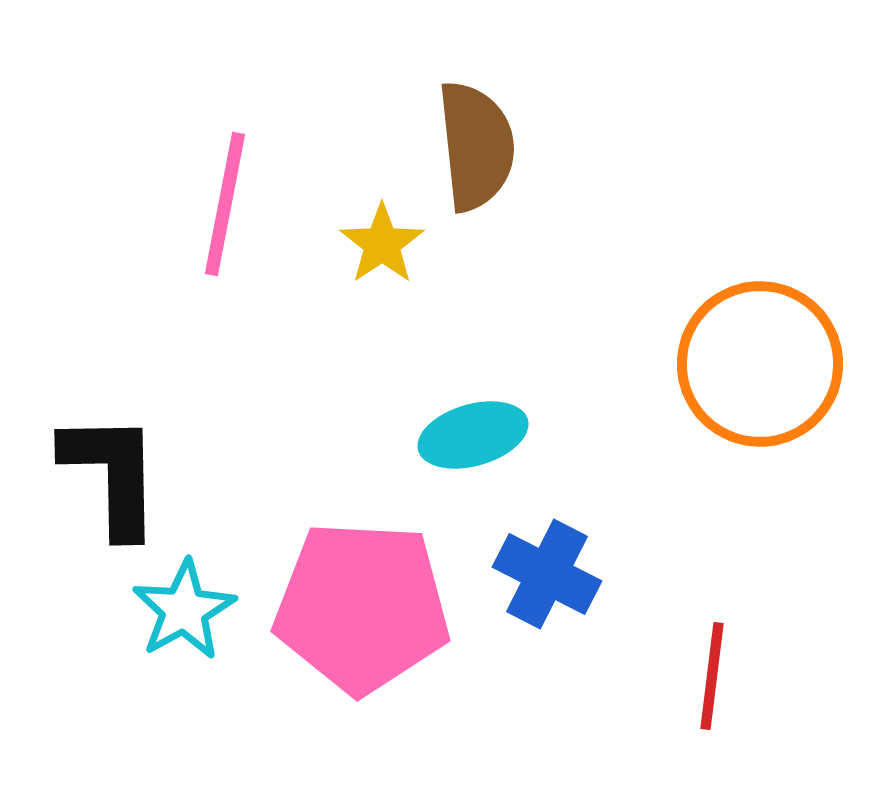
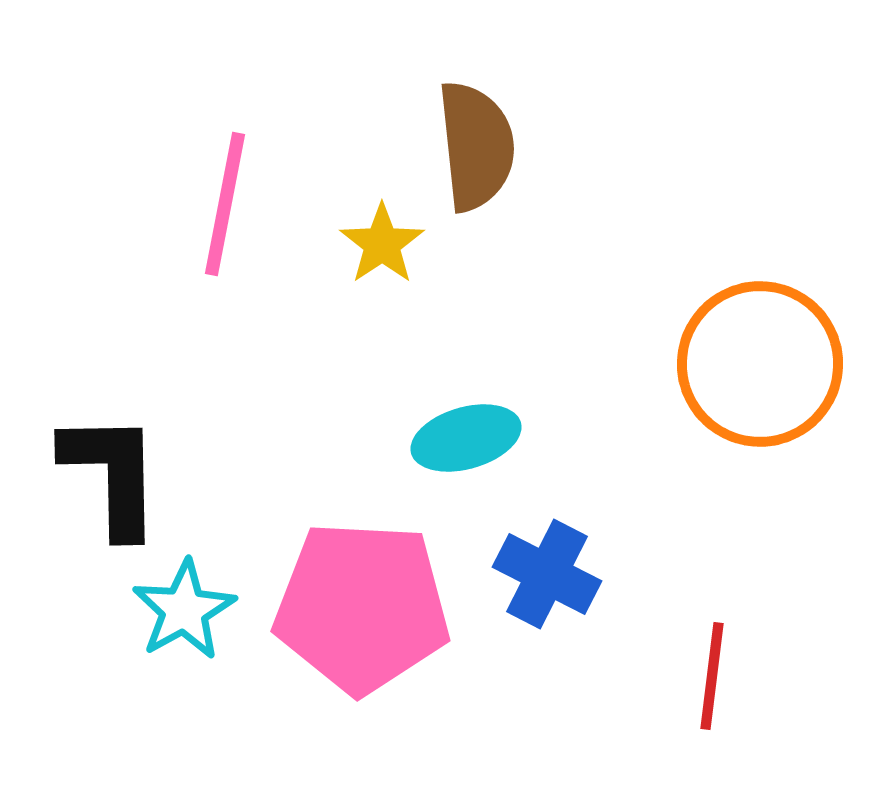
cyan ellipse: moved 7 px left, 3 px down
